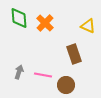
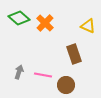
green diamond: rotated 45 degrees counterclockwise
